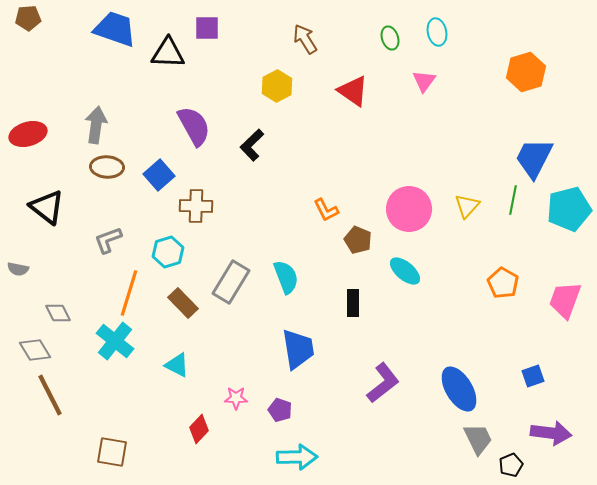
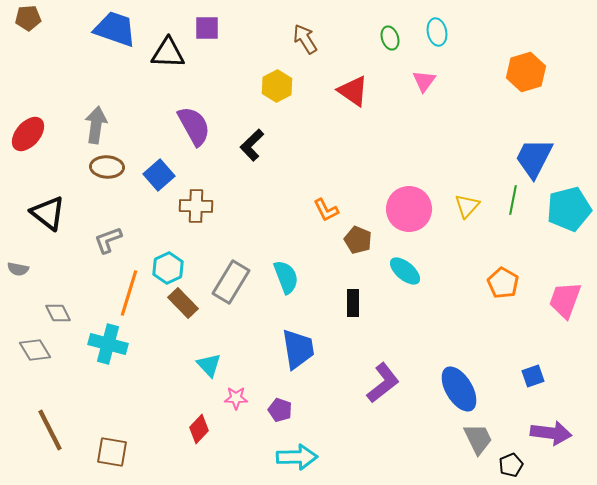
red ellipse at (28, 134): rotated 33 degrees counterclockwise
black triangle at (47, 207): moved 1 px right, 6 px down
cyan hexagon at (168, 252): moved 16 px down; rotated 8 degrees counterclockwise
cyan cross at (115, 341): moved 7 px left, 3 px down; rotated 24 degrees counterclockwise
cyan triangle at (177, 365): moved 32 px right; rotated 20 degrees clockwise
brown line at (50, 395): moved 35 px down
